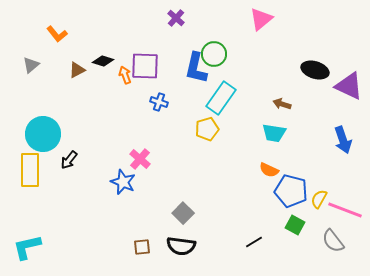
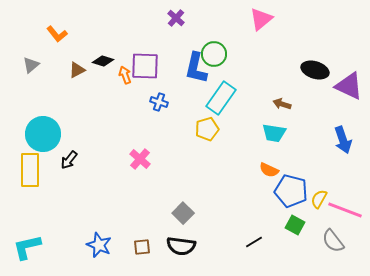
blue star: moved 24 px left, 63 px down
